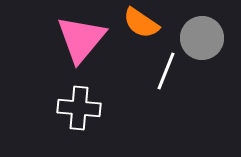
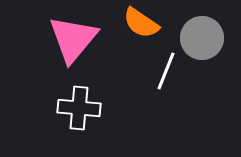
pink triangle: moved 8 px left
